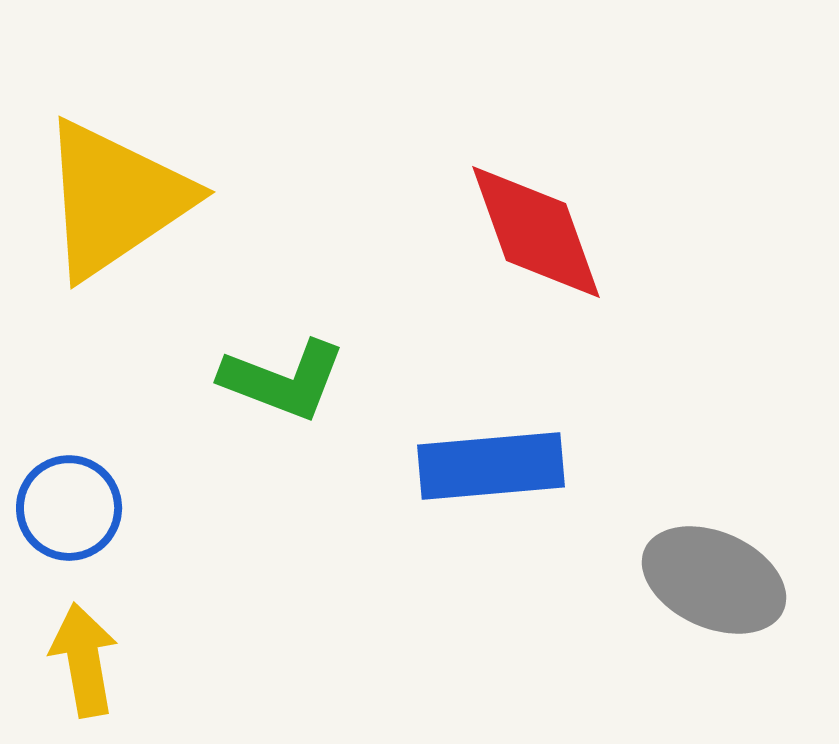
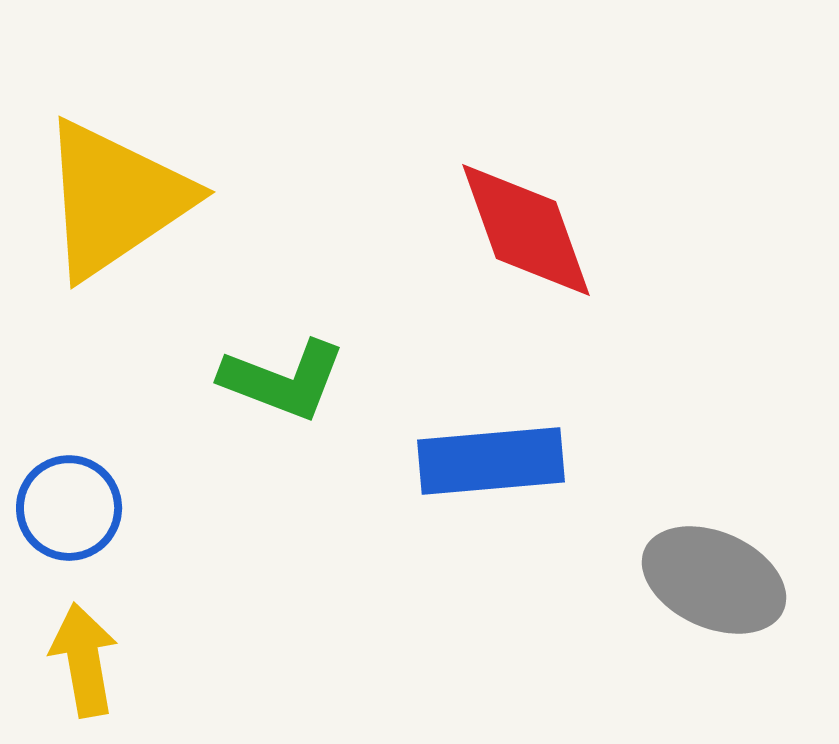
red diamond: moved 10 px left, 2 px up
blue rectangle: moved 5 px up
